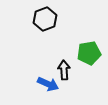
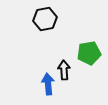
black hexagon: rotated 10 degrees clockwise
blue arrow: rotated 120 degrees counterclockwise
